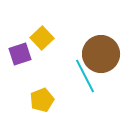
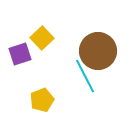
brown circle: moved 3 px left, 3 px up
